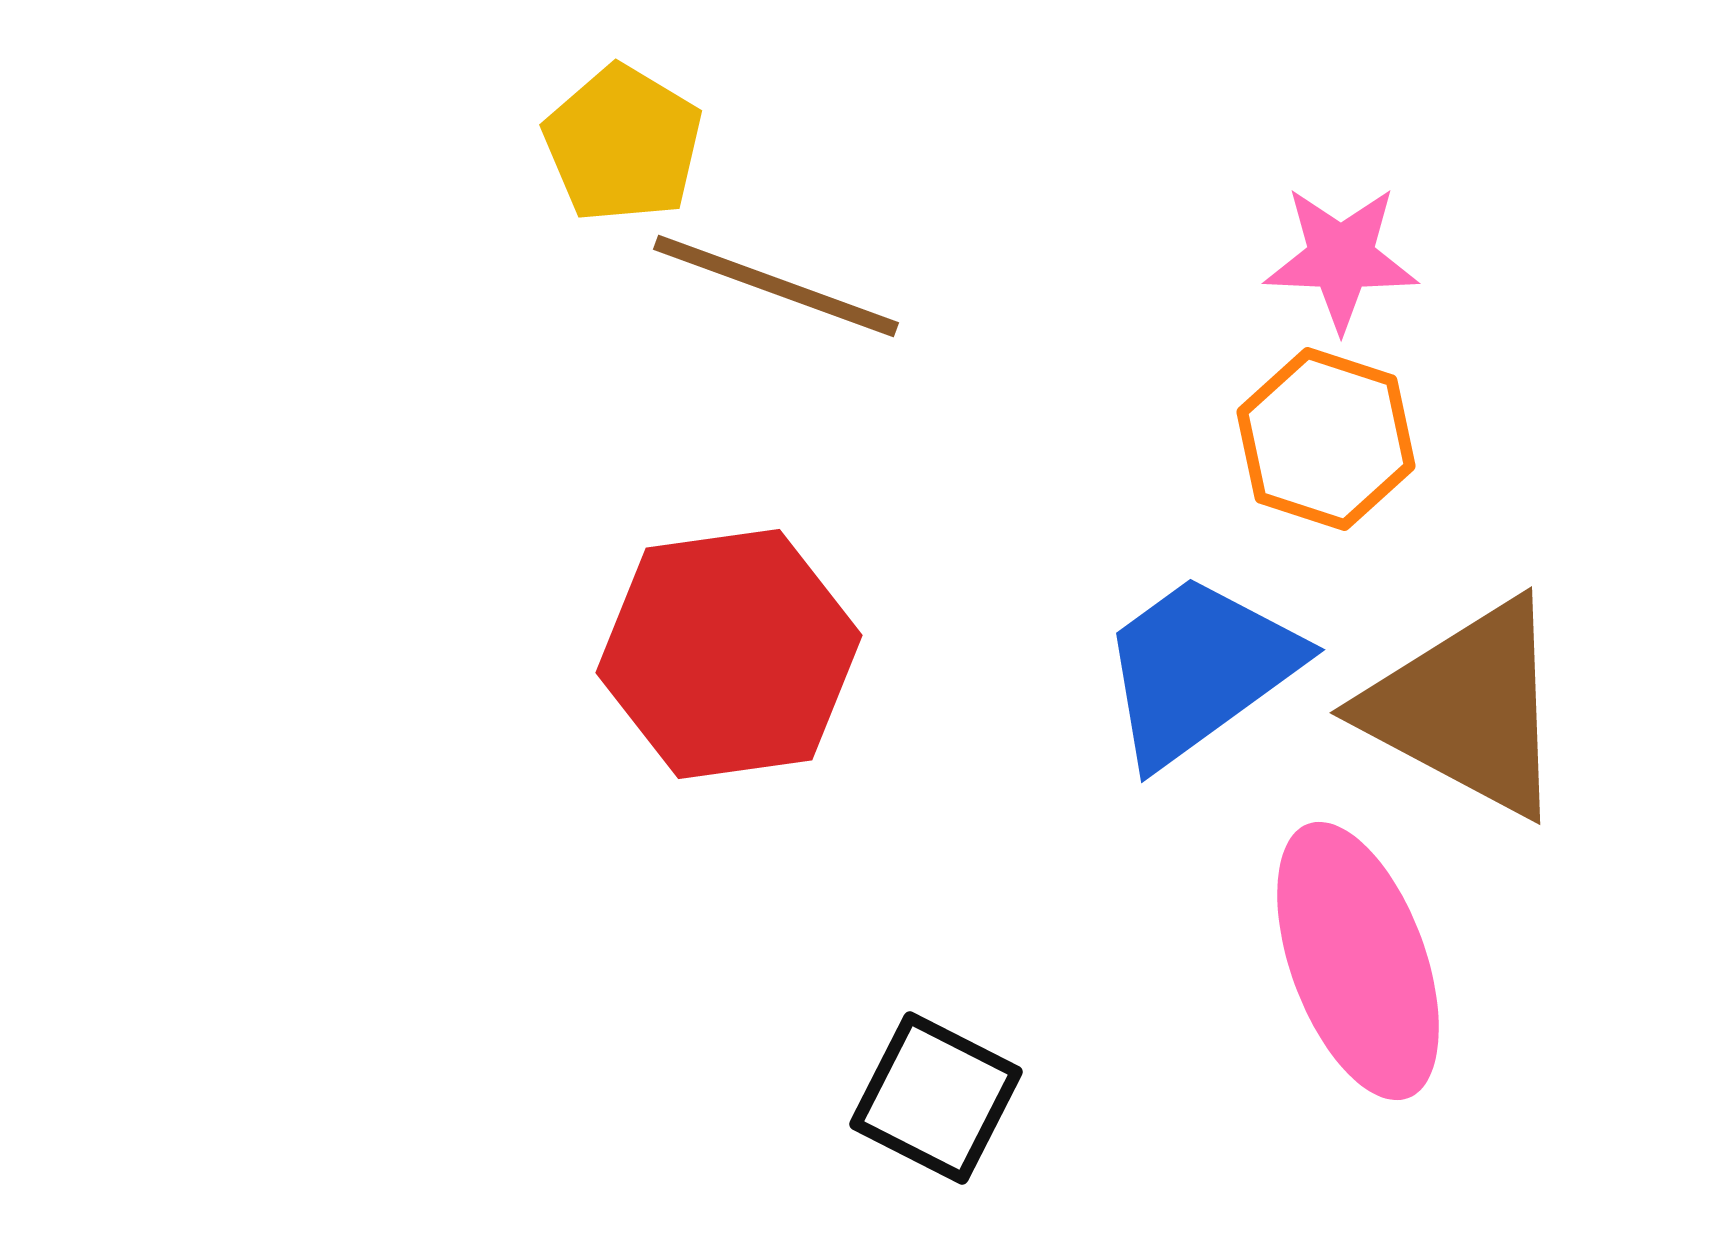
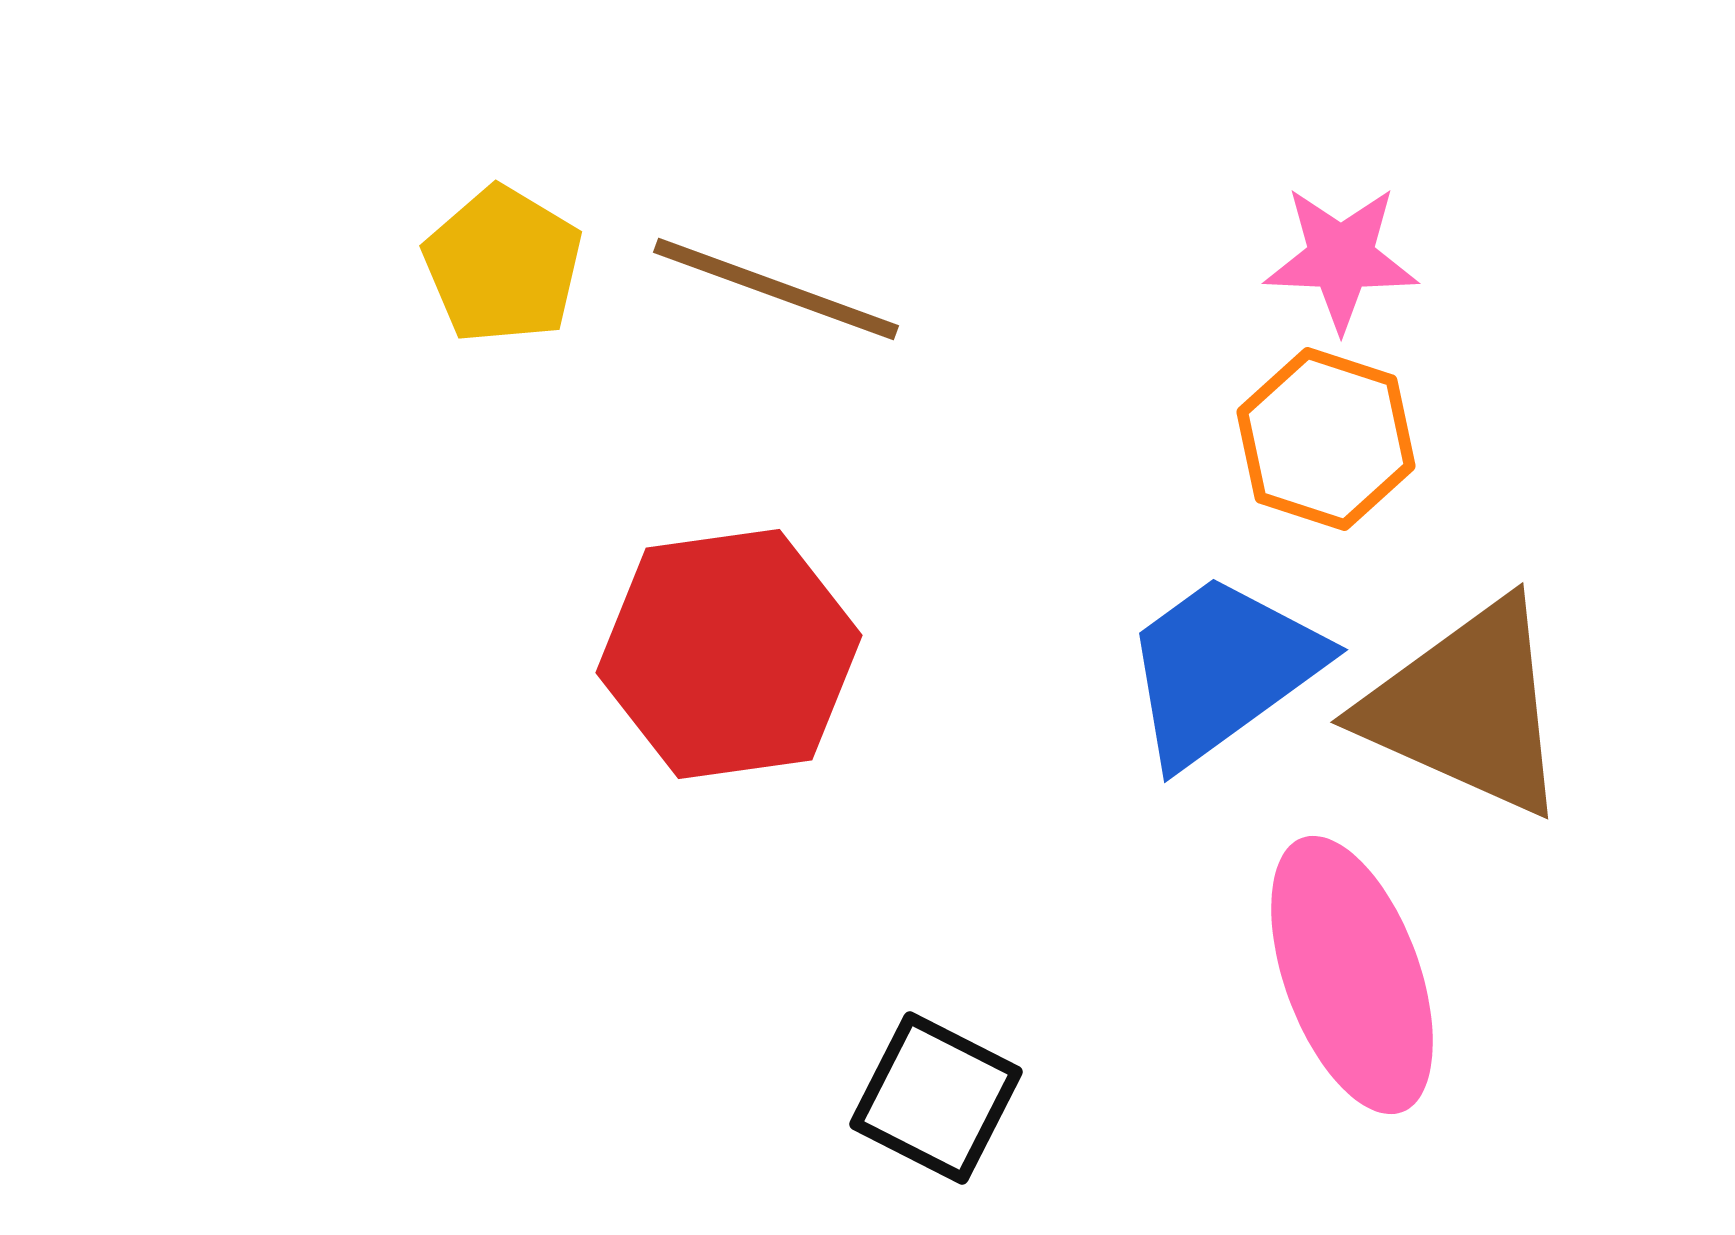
yellow pentagon: moved 120 px left, 121 px down
brown line: moved 3 px down
blue trapezoid: moved 23 px right
brown triangle: rotated 4 degrees counterclockwise
pink ellipse: moved 6 px left, 14 px down
